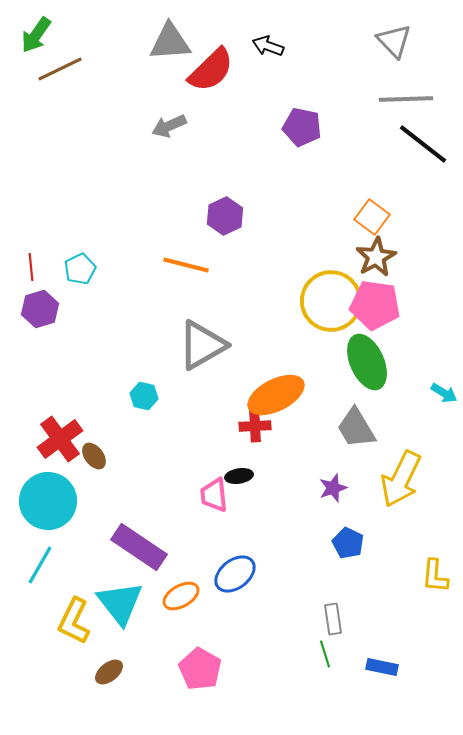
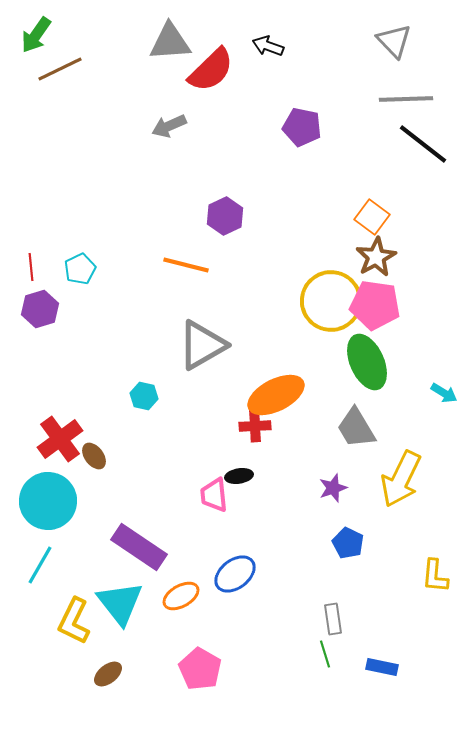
brown ellipse at (109, 672): moved 1 px left, 2 px down
